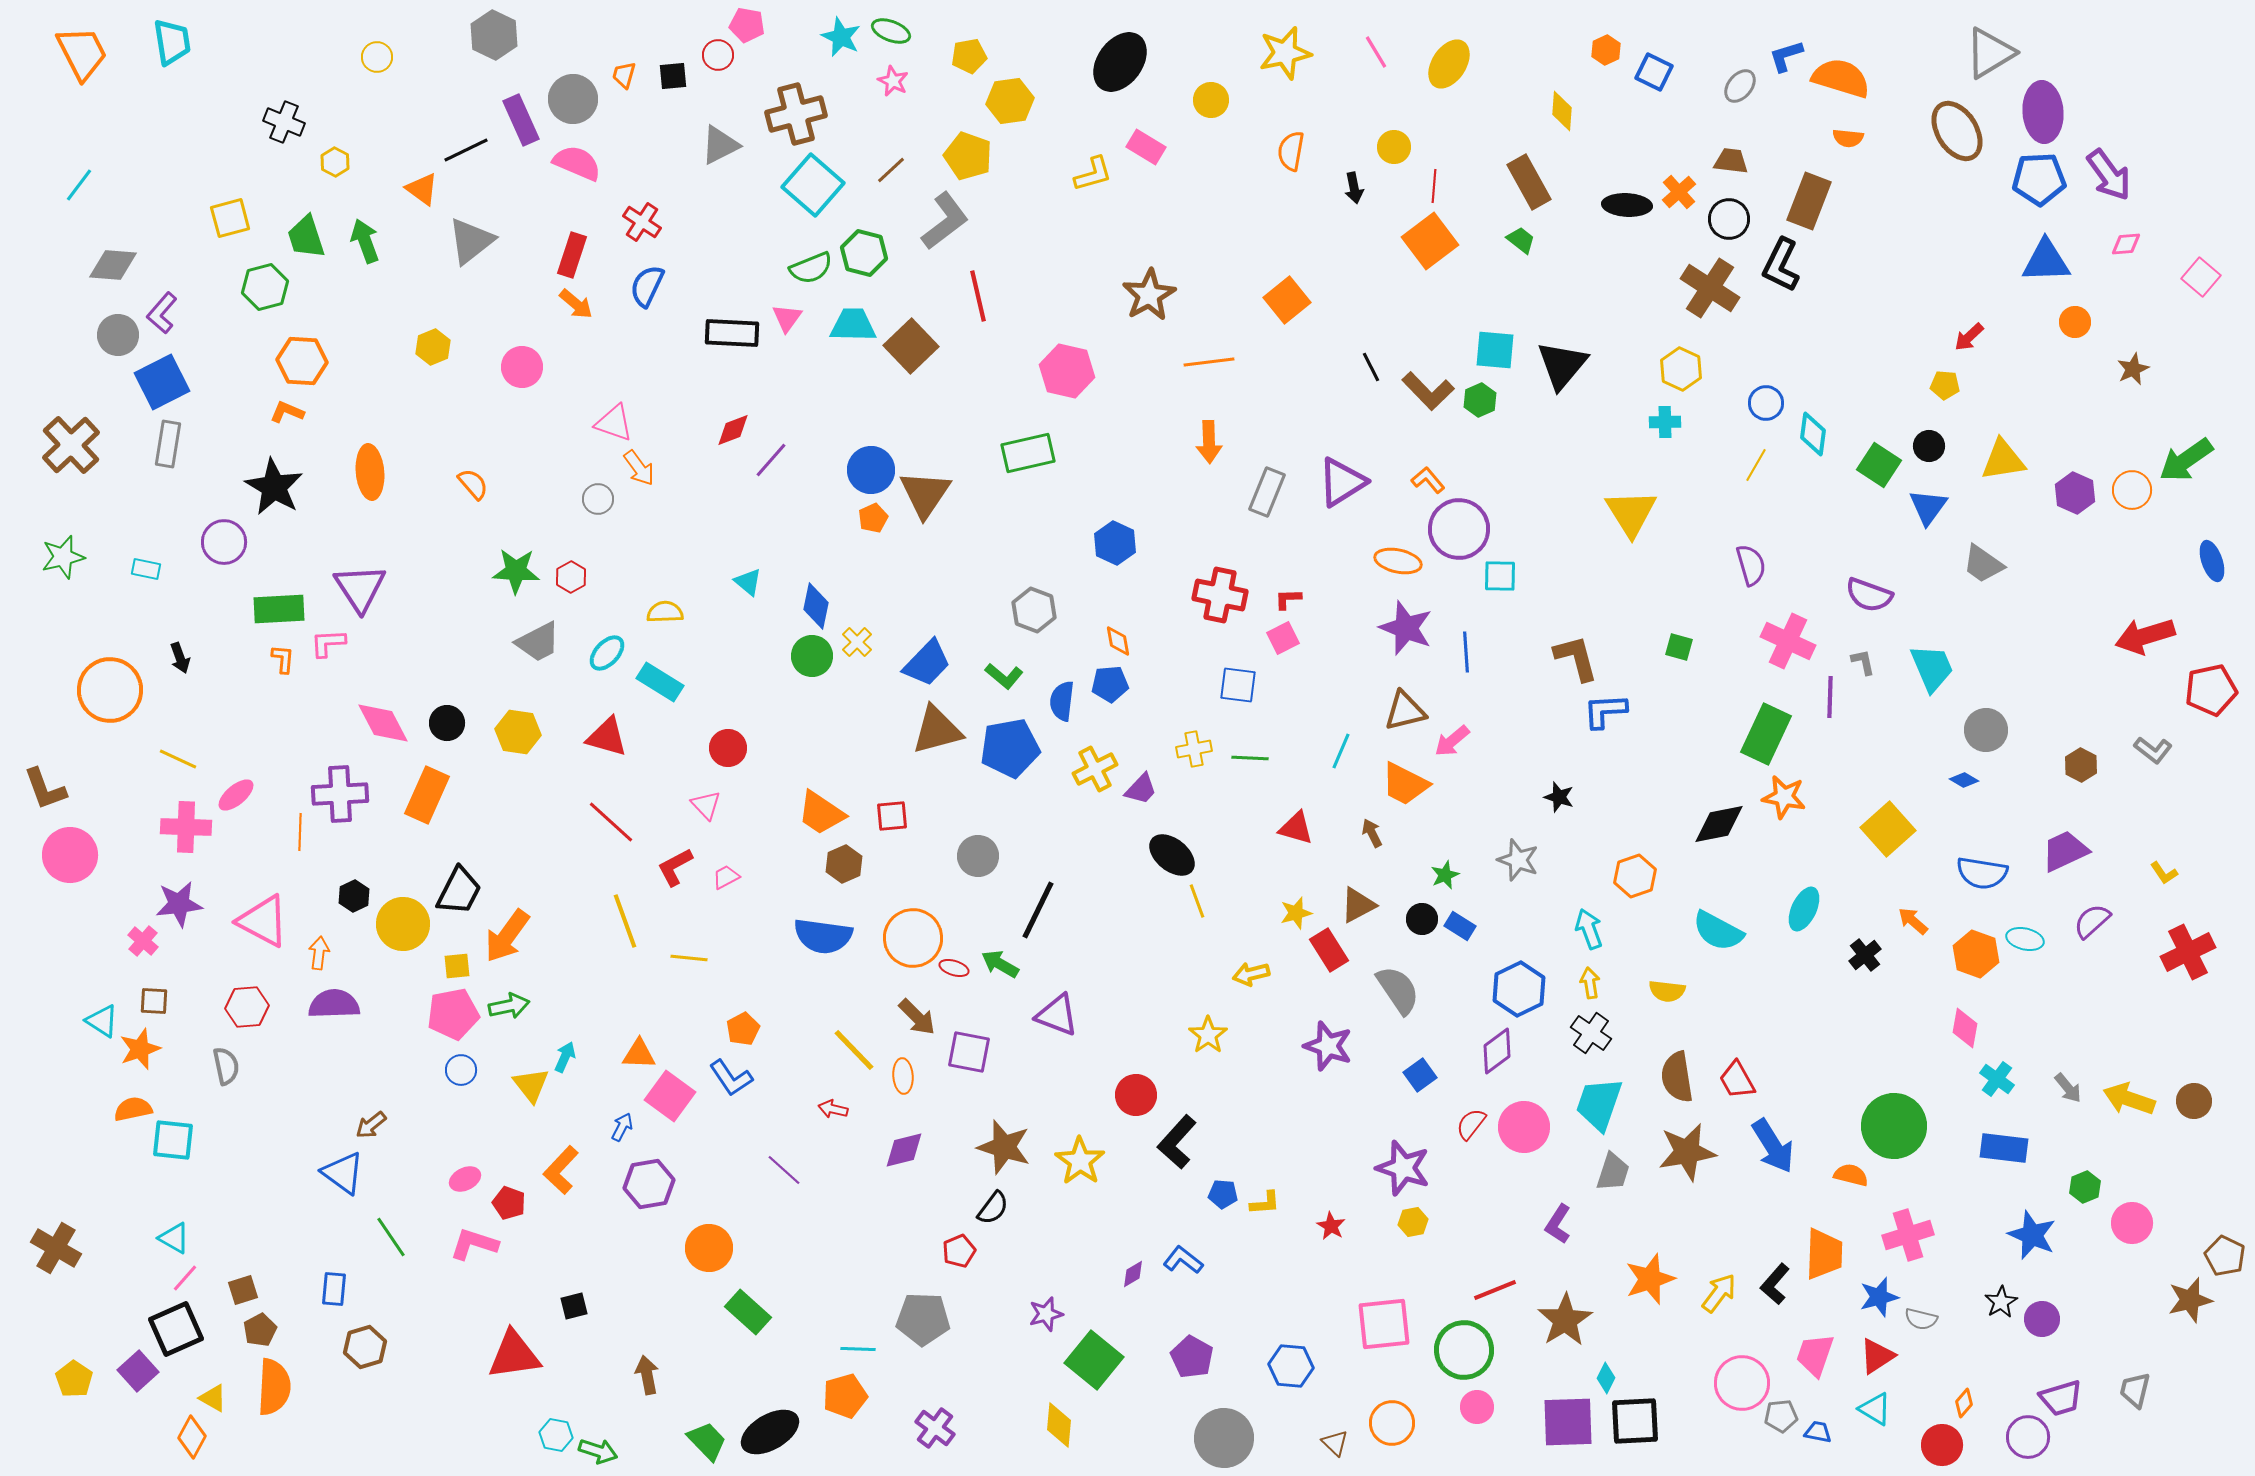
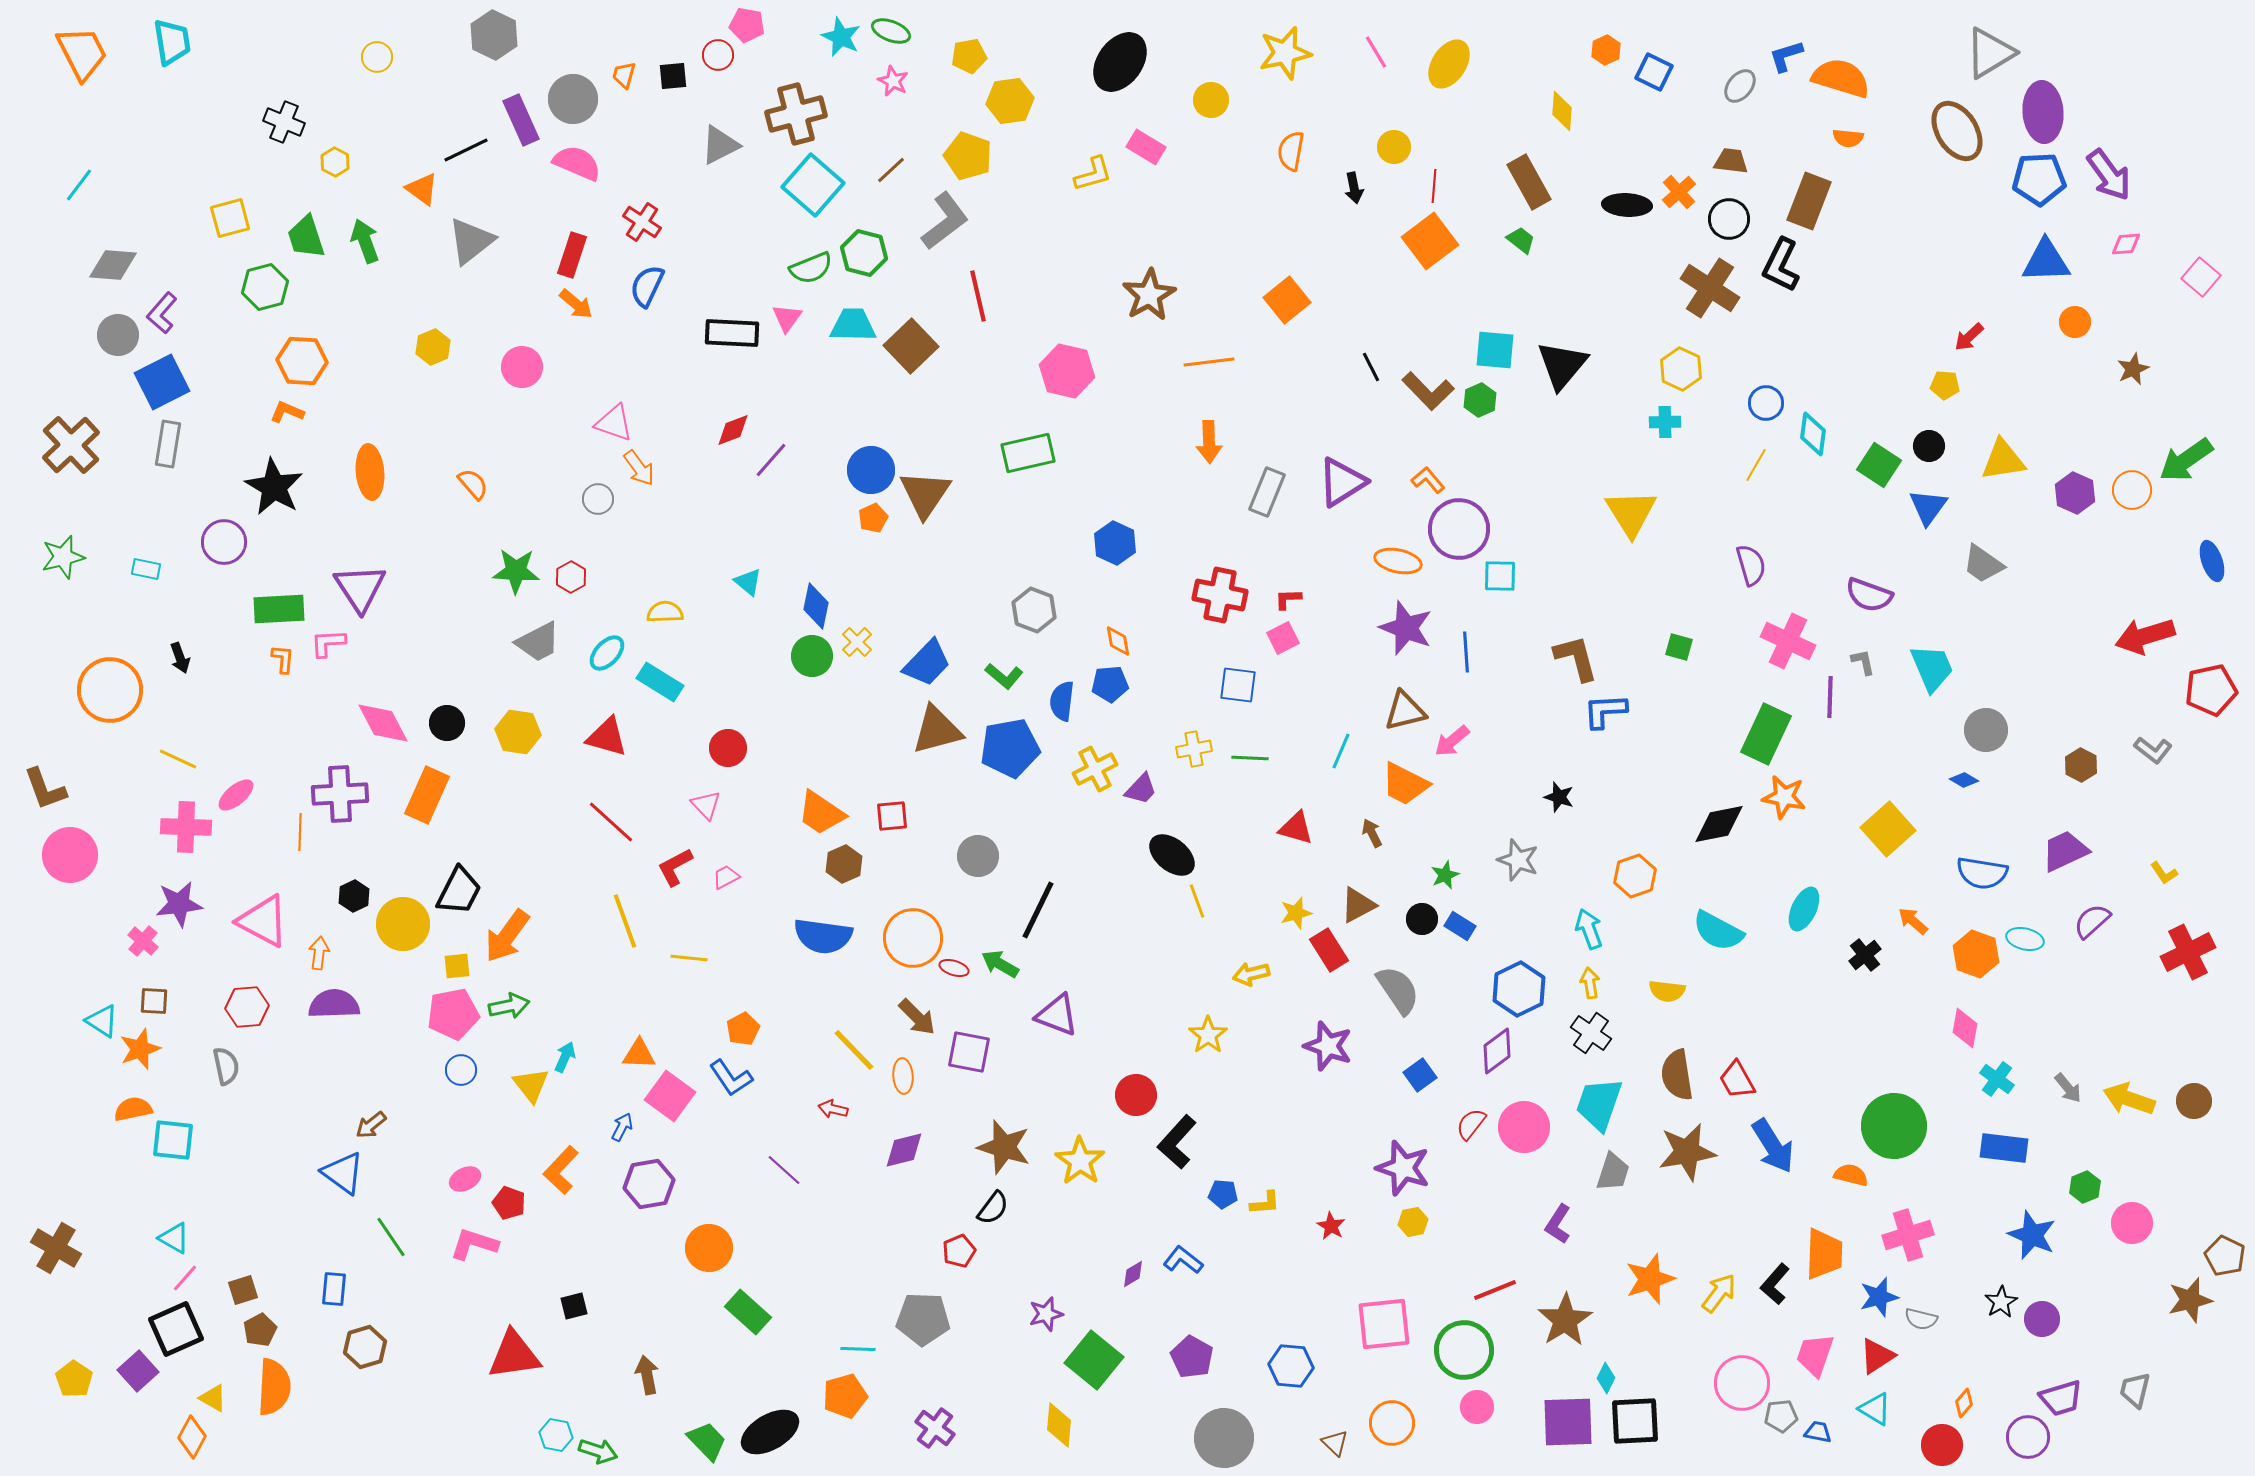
brown semicircle at (1677, 1077): moved 2 px up
